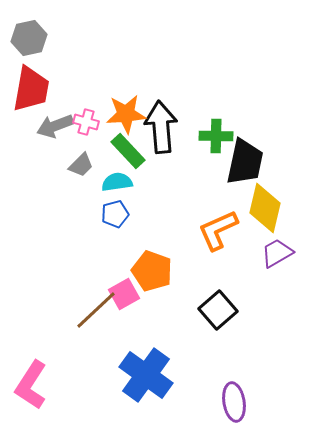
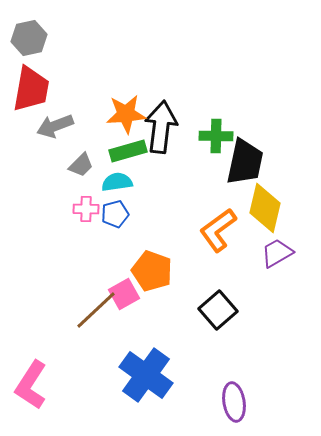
pink cross: moved 87 px down; rotated 15 degrees counterclockwise
black arrow: rotated 12 degrees clockwise
green rectangle: rotated 63 degrees counterclockwise
orange L-shape: rotated 12 degrees counterclockwise
